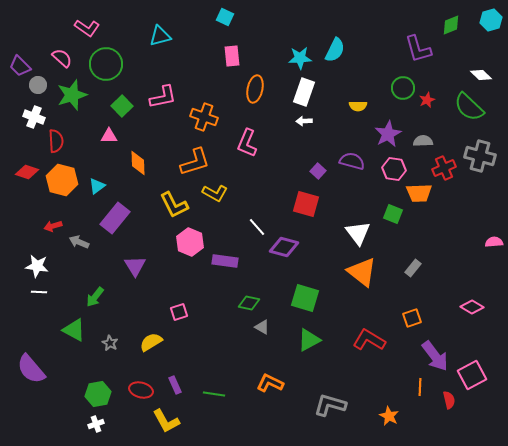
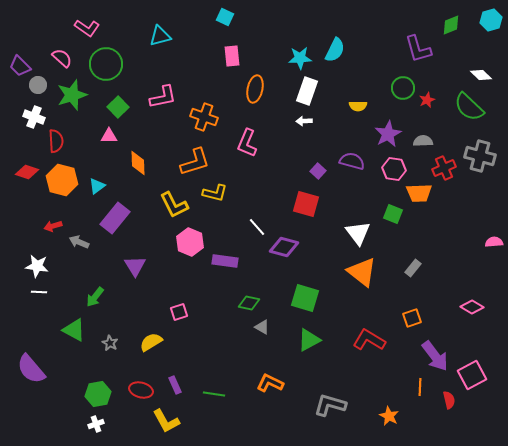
white rectangle at (304, 92): moved 3 px right, 1 px up
green square at (122, 106): moved 4 px left, 1 px down
yellow L-shape at (215, 193): rotated 15 degrees counterclockwise
